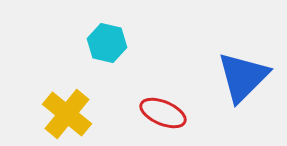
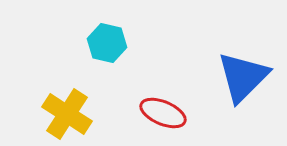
yellow cross: rotated 6 degrees counterclockwise
